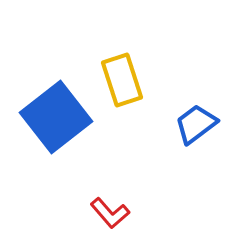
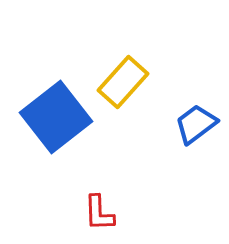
yellow rectangle: moved 1 px right, 2 px down; rotated 60 degrees clockwise
red L-shape: moved 11 px left; rotated 39 degrees clockwise
